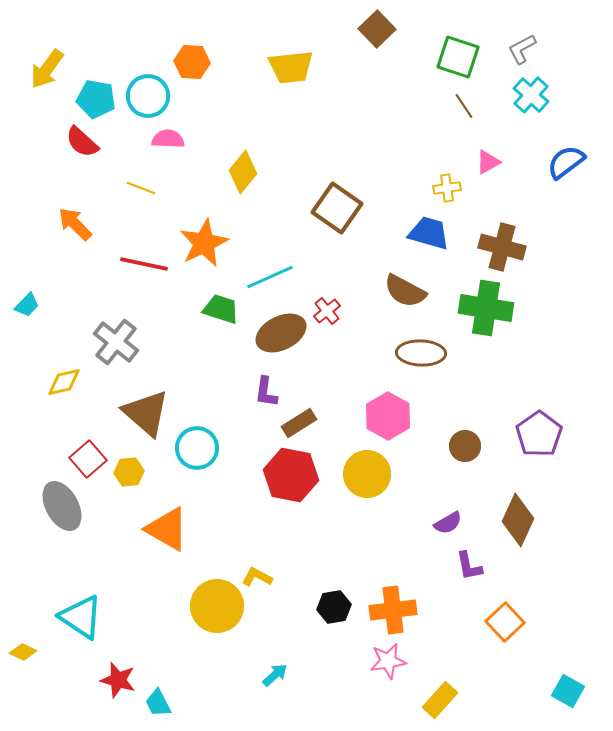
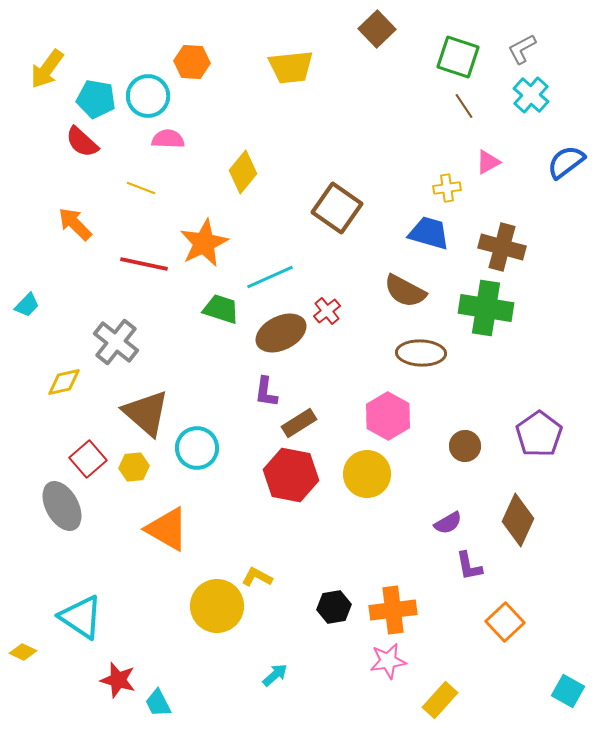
yellow hexagon at (129, 472): moved 5 px right, 5 px up
